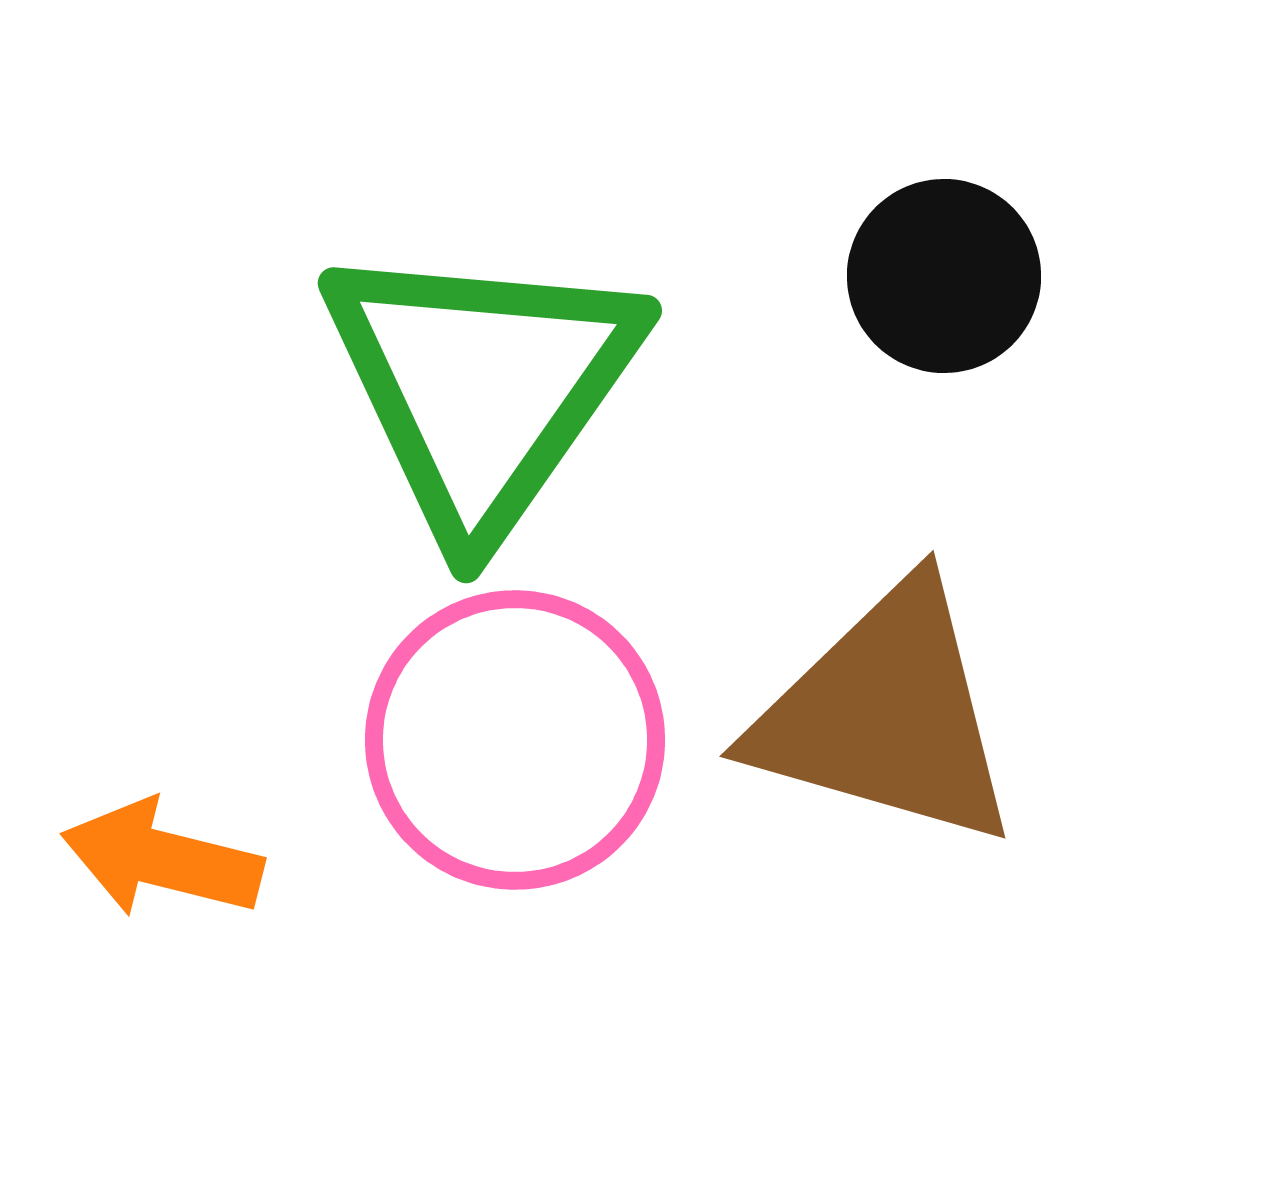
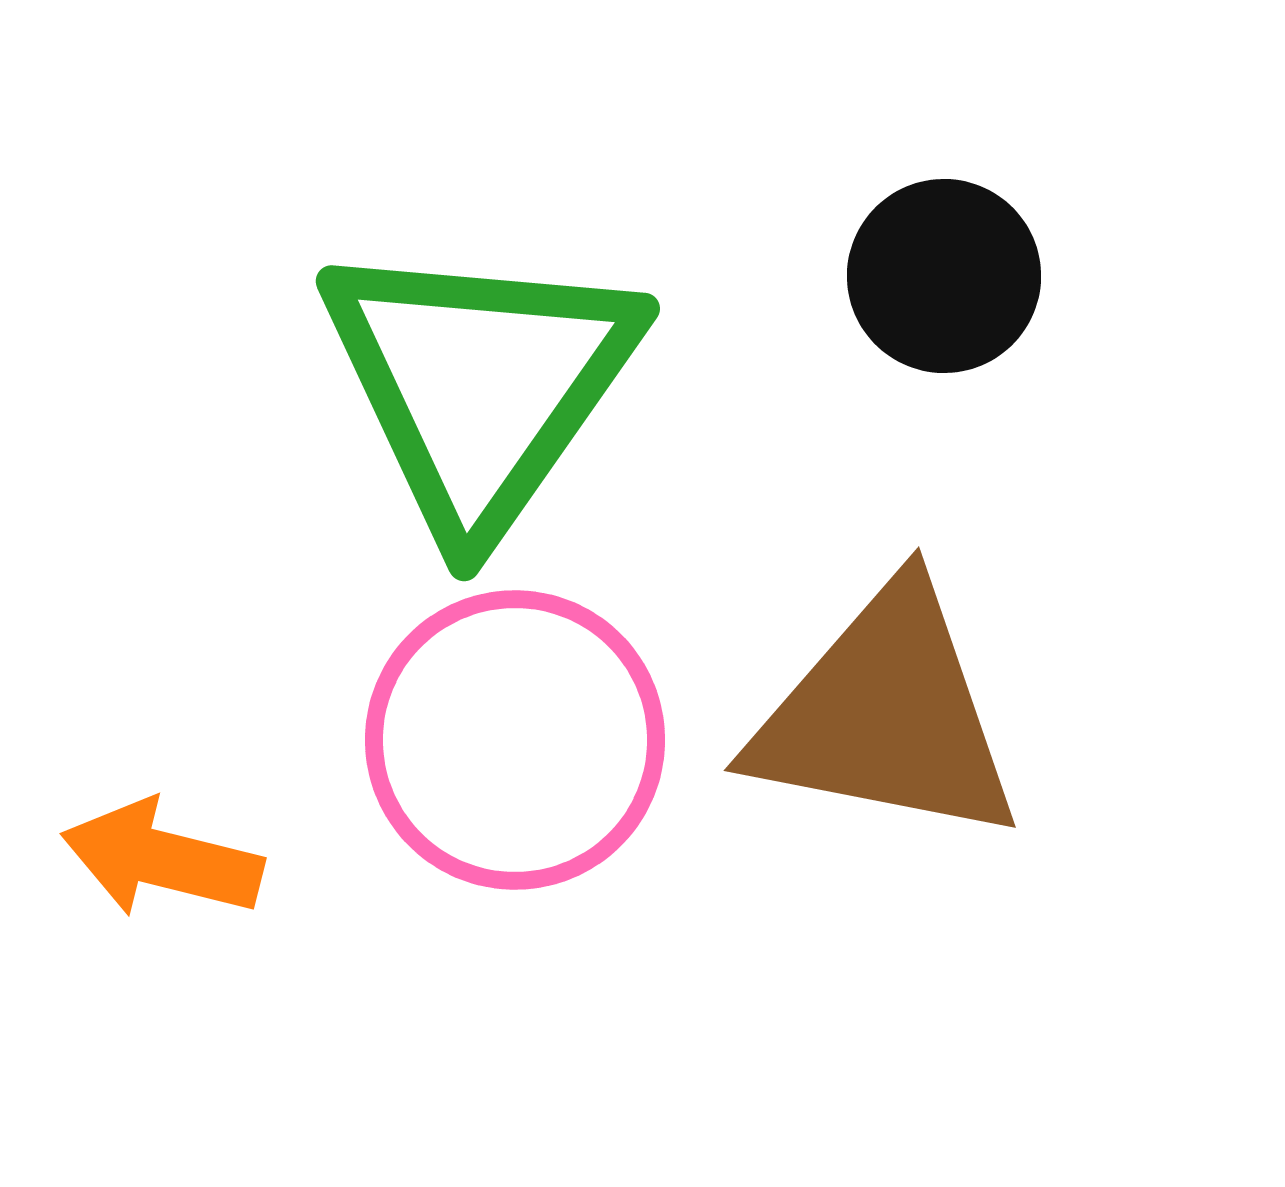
green triangle: moved 2 px left, 2 px up
brown triangle: rotated 5 degrees counterclockwise
